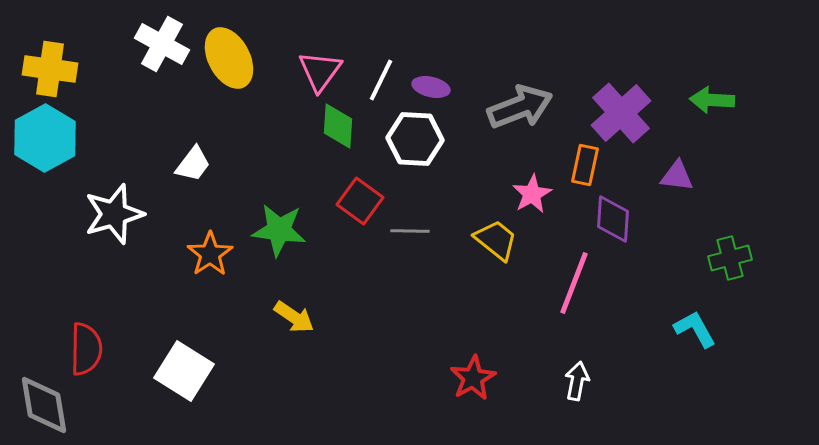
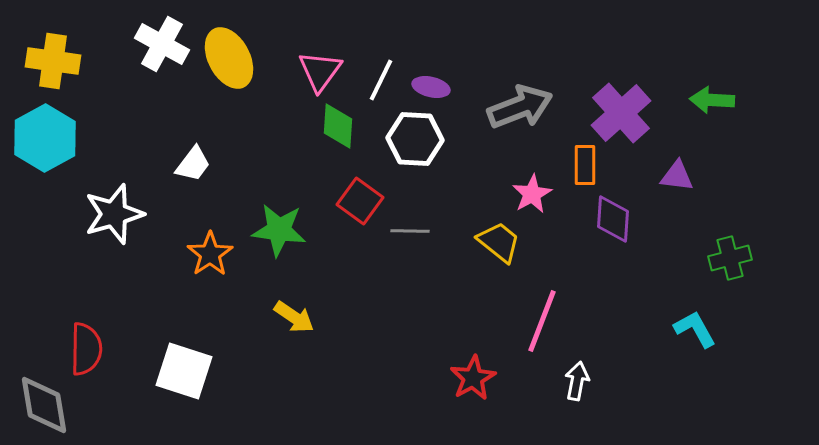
yellow cross: moved 3 px right, 8 px up
orange rectangle: rotated 12 degrees counterclockwise
yellow trapezoid: moved 3 px right, 2 px down
pink line: moved 32 px left, 38 px down
white square: rotated 14 degrees counterclockwise
